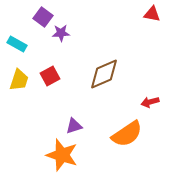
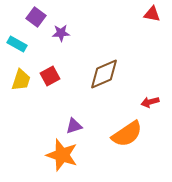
purple square: moved 7 px left
yellow trapezoid: moved 2 px right
